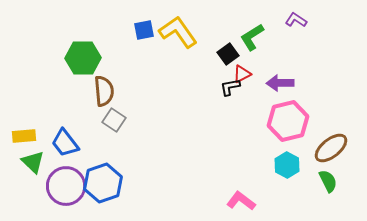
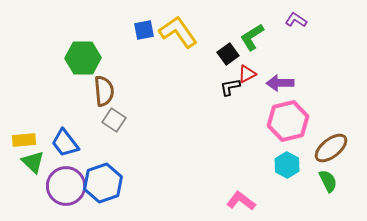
red triangle: moved 5 px right
yellow rectangle: moved 4 px down
